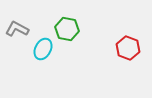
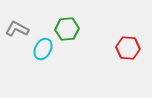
green hexagon: rotated 15 degrees counterclockwise
red hexagon: rotated 15 degrees counterclockwise
